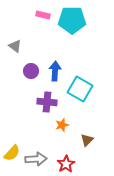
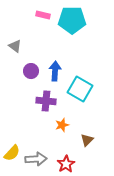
purple cross: moved 1 px left, 1 px up
